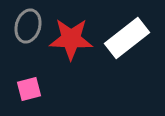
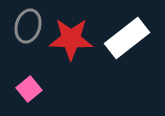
pink square: rotated 25 degrees counterclockwise
